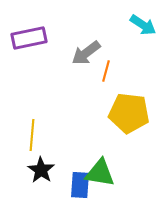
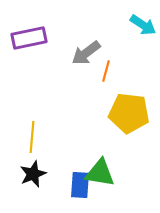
yellow line: moved 2 px down
black star: moved 8 px left, 4 px down; rotated 16 degrees clockwise
